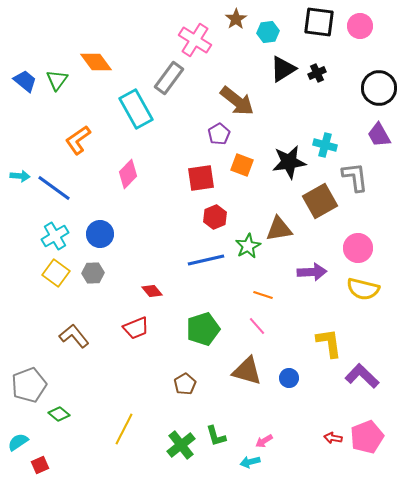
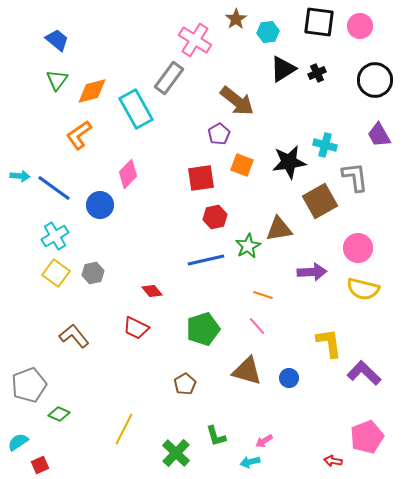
orange diamond at (96, 62): moved 4 px left, 29 px down; rotated 68 degrees counterclockwise
blue trapezoid at (25, 81): moved 32 px right, 41 px up
black circle at (379, 88): moved 4 px left, 8 px up
orange L-shape at (78, 140): moved 1 px right, 5 px up
red hexagon at (215, 217): rotated 10 degrees clockwise
blue circle at (100, 234): moved 29 px up
gray hexagon at (93, 273): rotated 10 degrees counterclockwise
red trapezoid at (136, 328): rotated 48 degrees clockwise
purple L-shape at (362, 376): moved 2 px right, 3 px up
green diamond at (59, 414): rotated 15 degrees counterclockwise
red arrow at (333, 438): moved 23 px down
green cross at (181, 445): moved 5 px left, 8 px down; rotated 8 degrees counterclockwise
